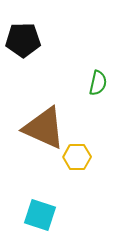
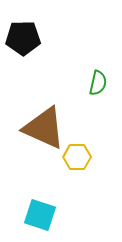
black pentagon: moved 2 px up
